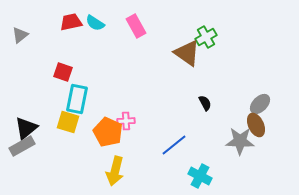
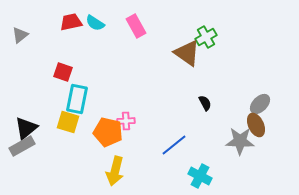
orange pentagon: rotated 12 degrees counterclockwise
